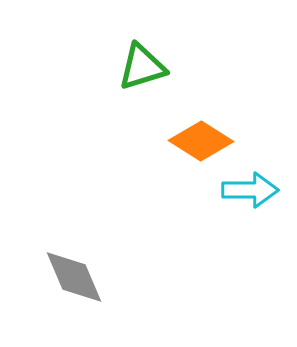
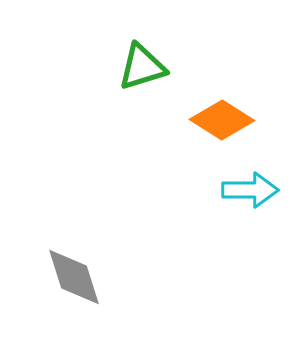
orange diamond: moved 21 px right, 21 px up
gray diamond: rotated 6 degrees clockwise
